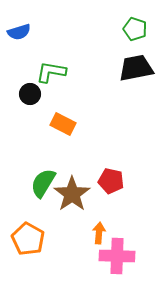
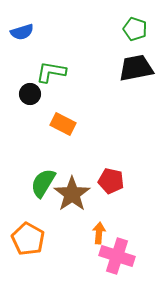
blue semicircle: moved 3 px right
pink cross: rotated 16 degrees clockwise
